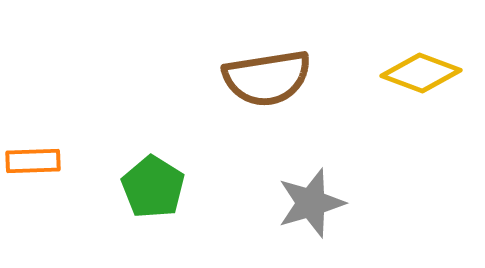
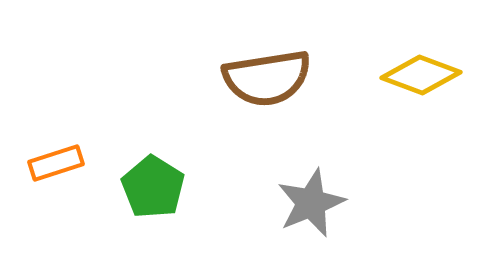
yellow diamond: moved 2 px down
orange rectangle: moved 23 px right, 2 px down; rotated 16 degrees counterclockwise
gray star: rotated 6 degrees counterclockwise
